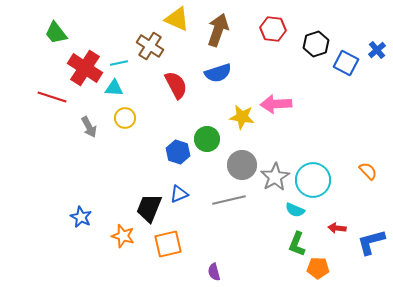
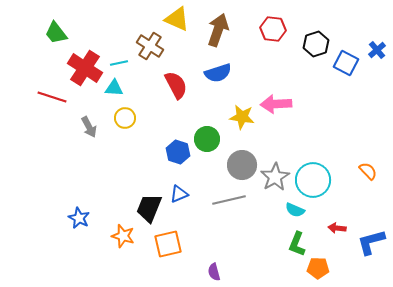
blue star: moved 2 px left, 1 px down
